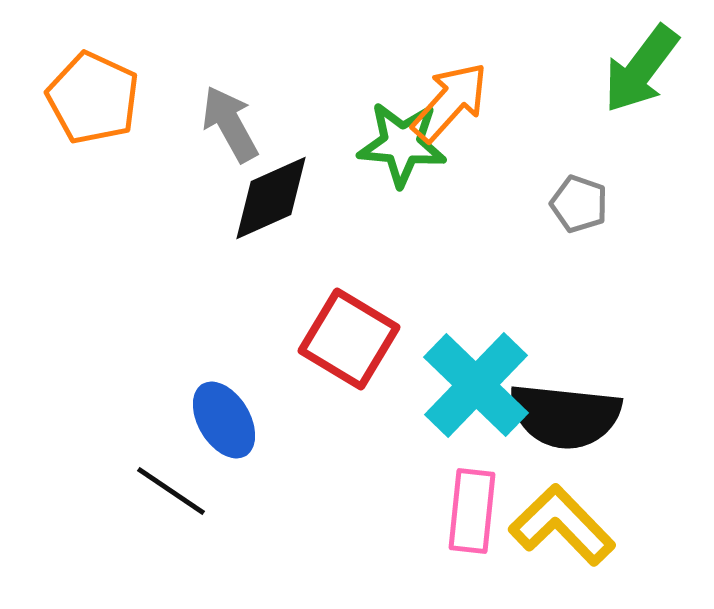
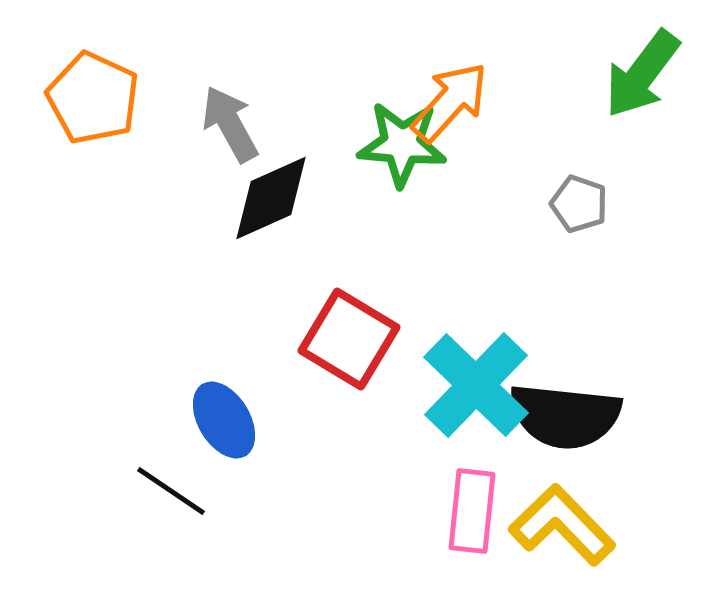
green arrow: moved 1 px right, 5 px down
